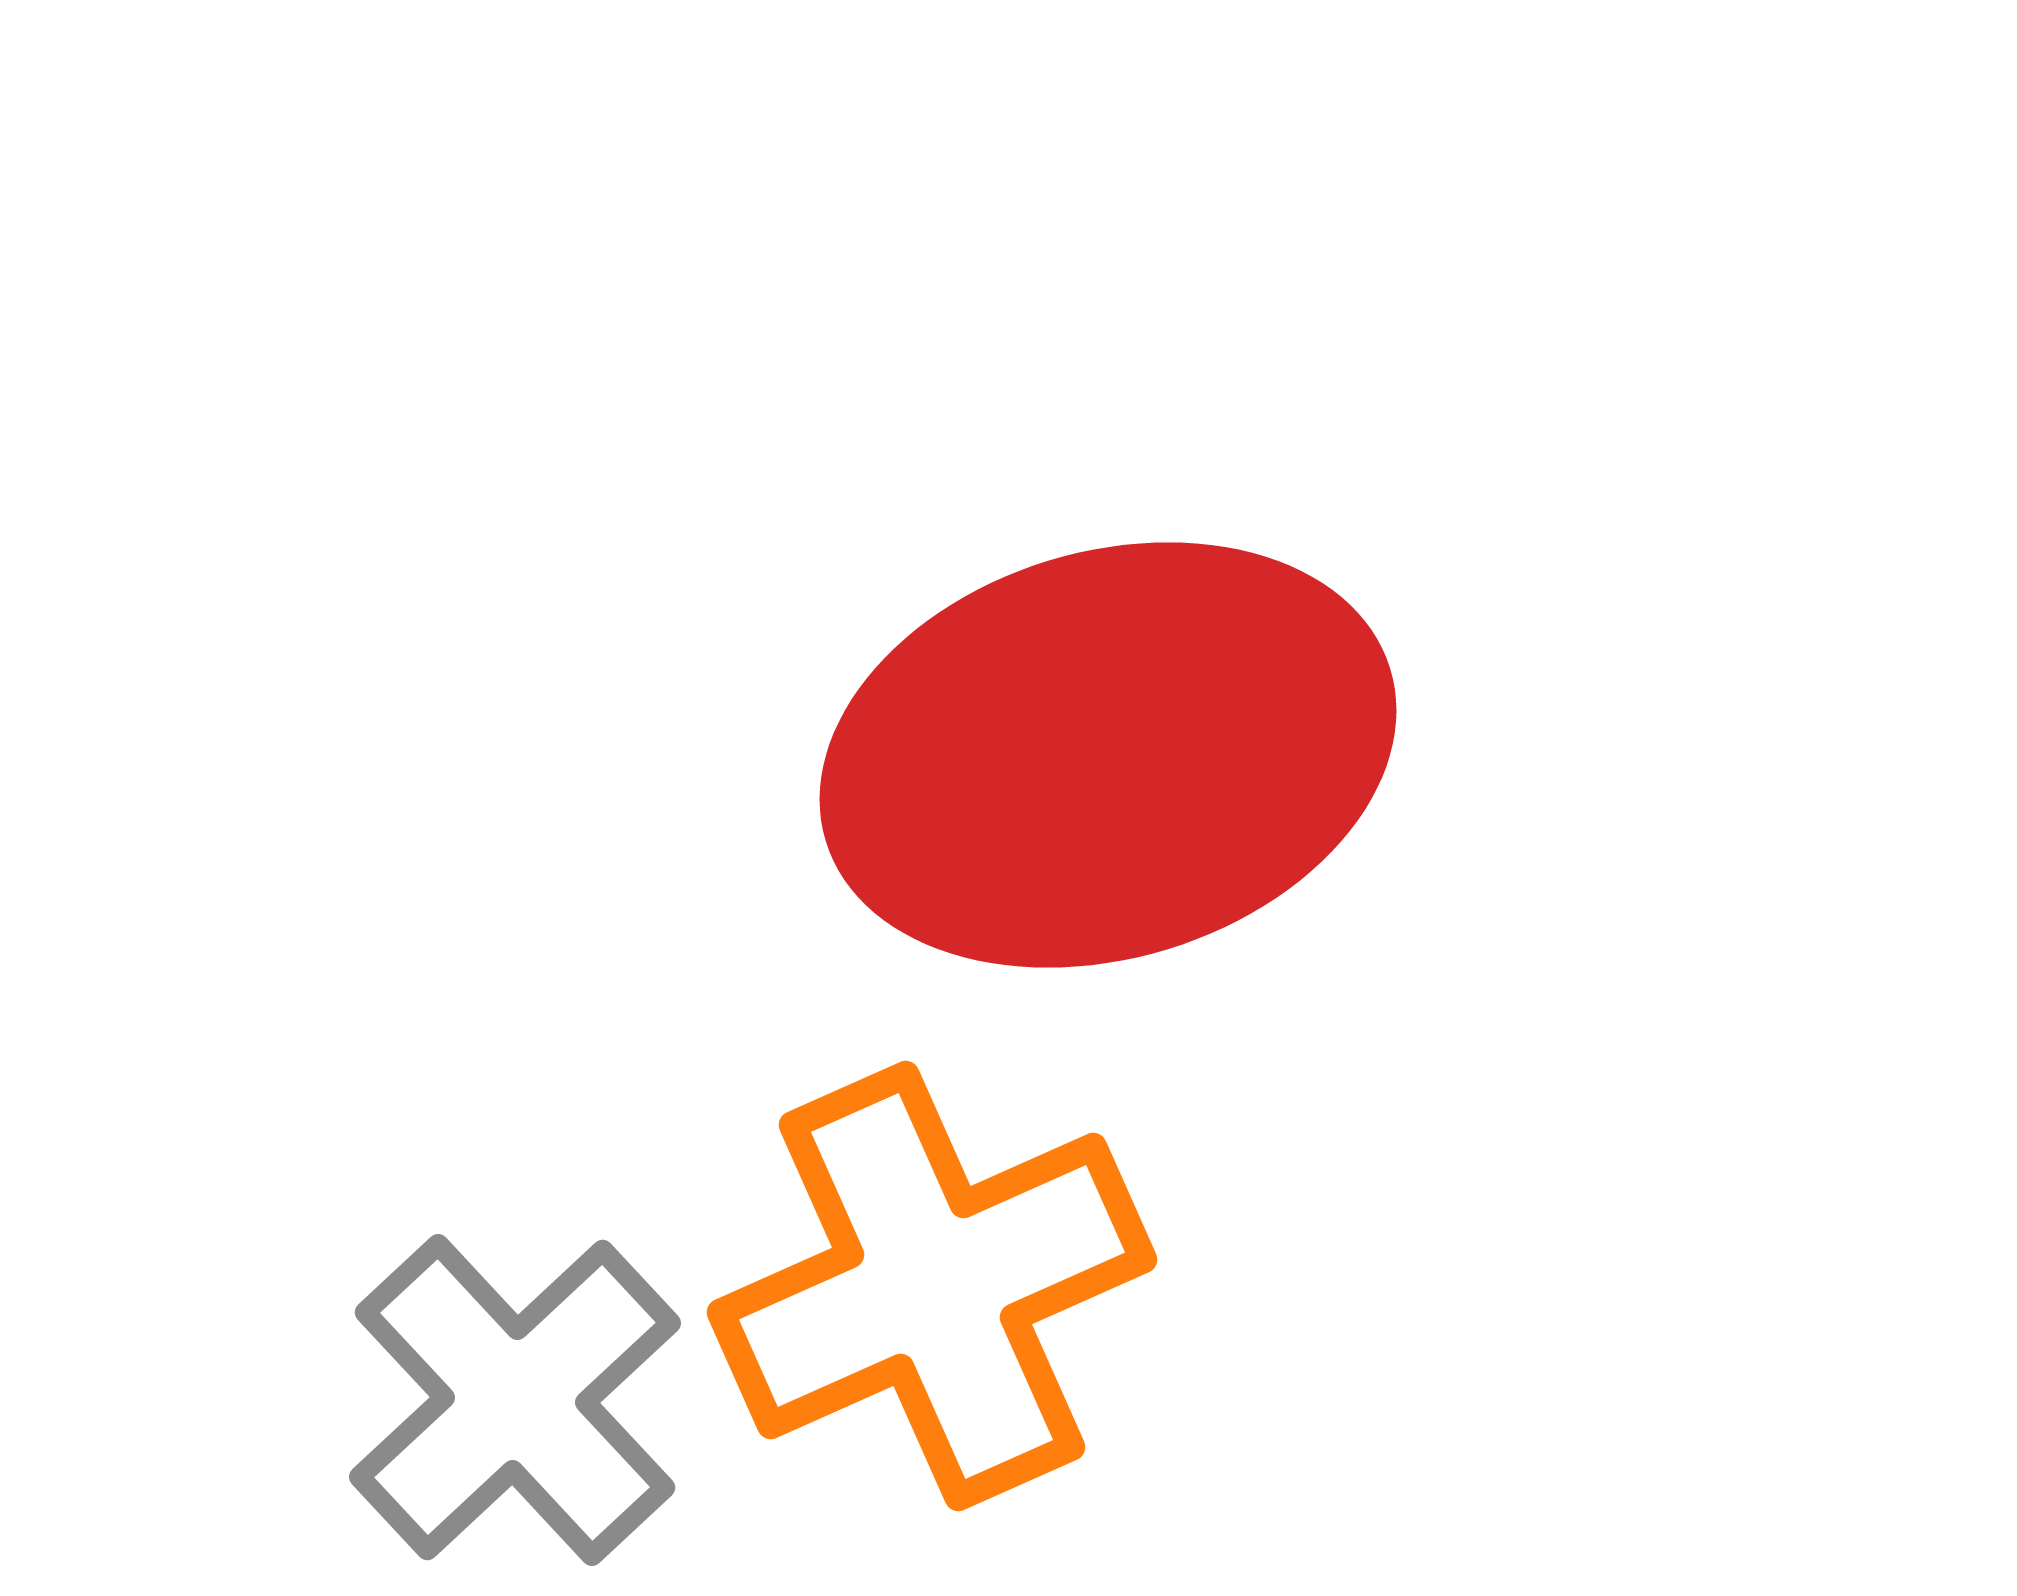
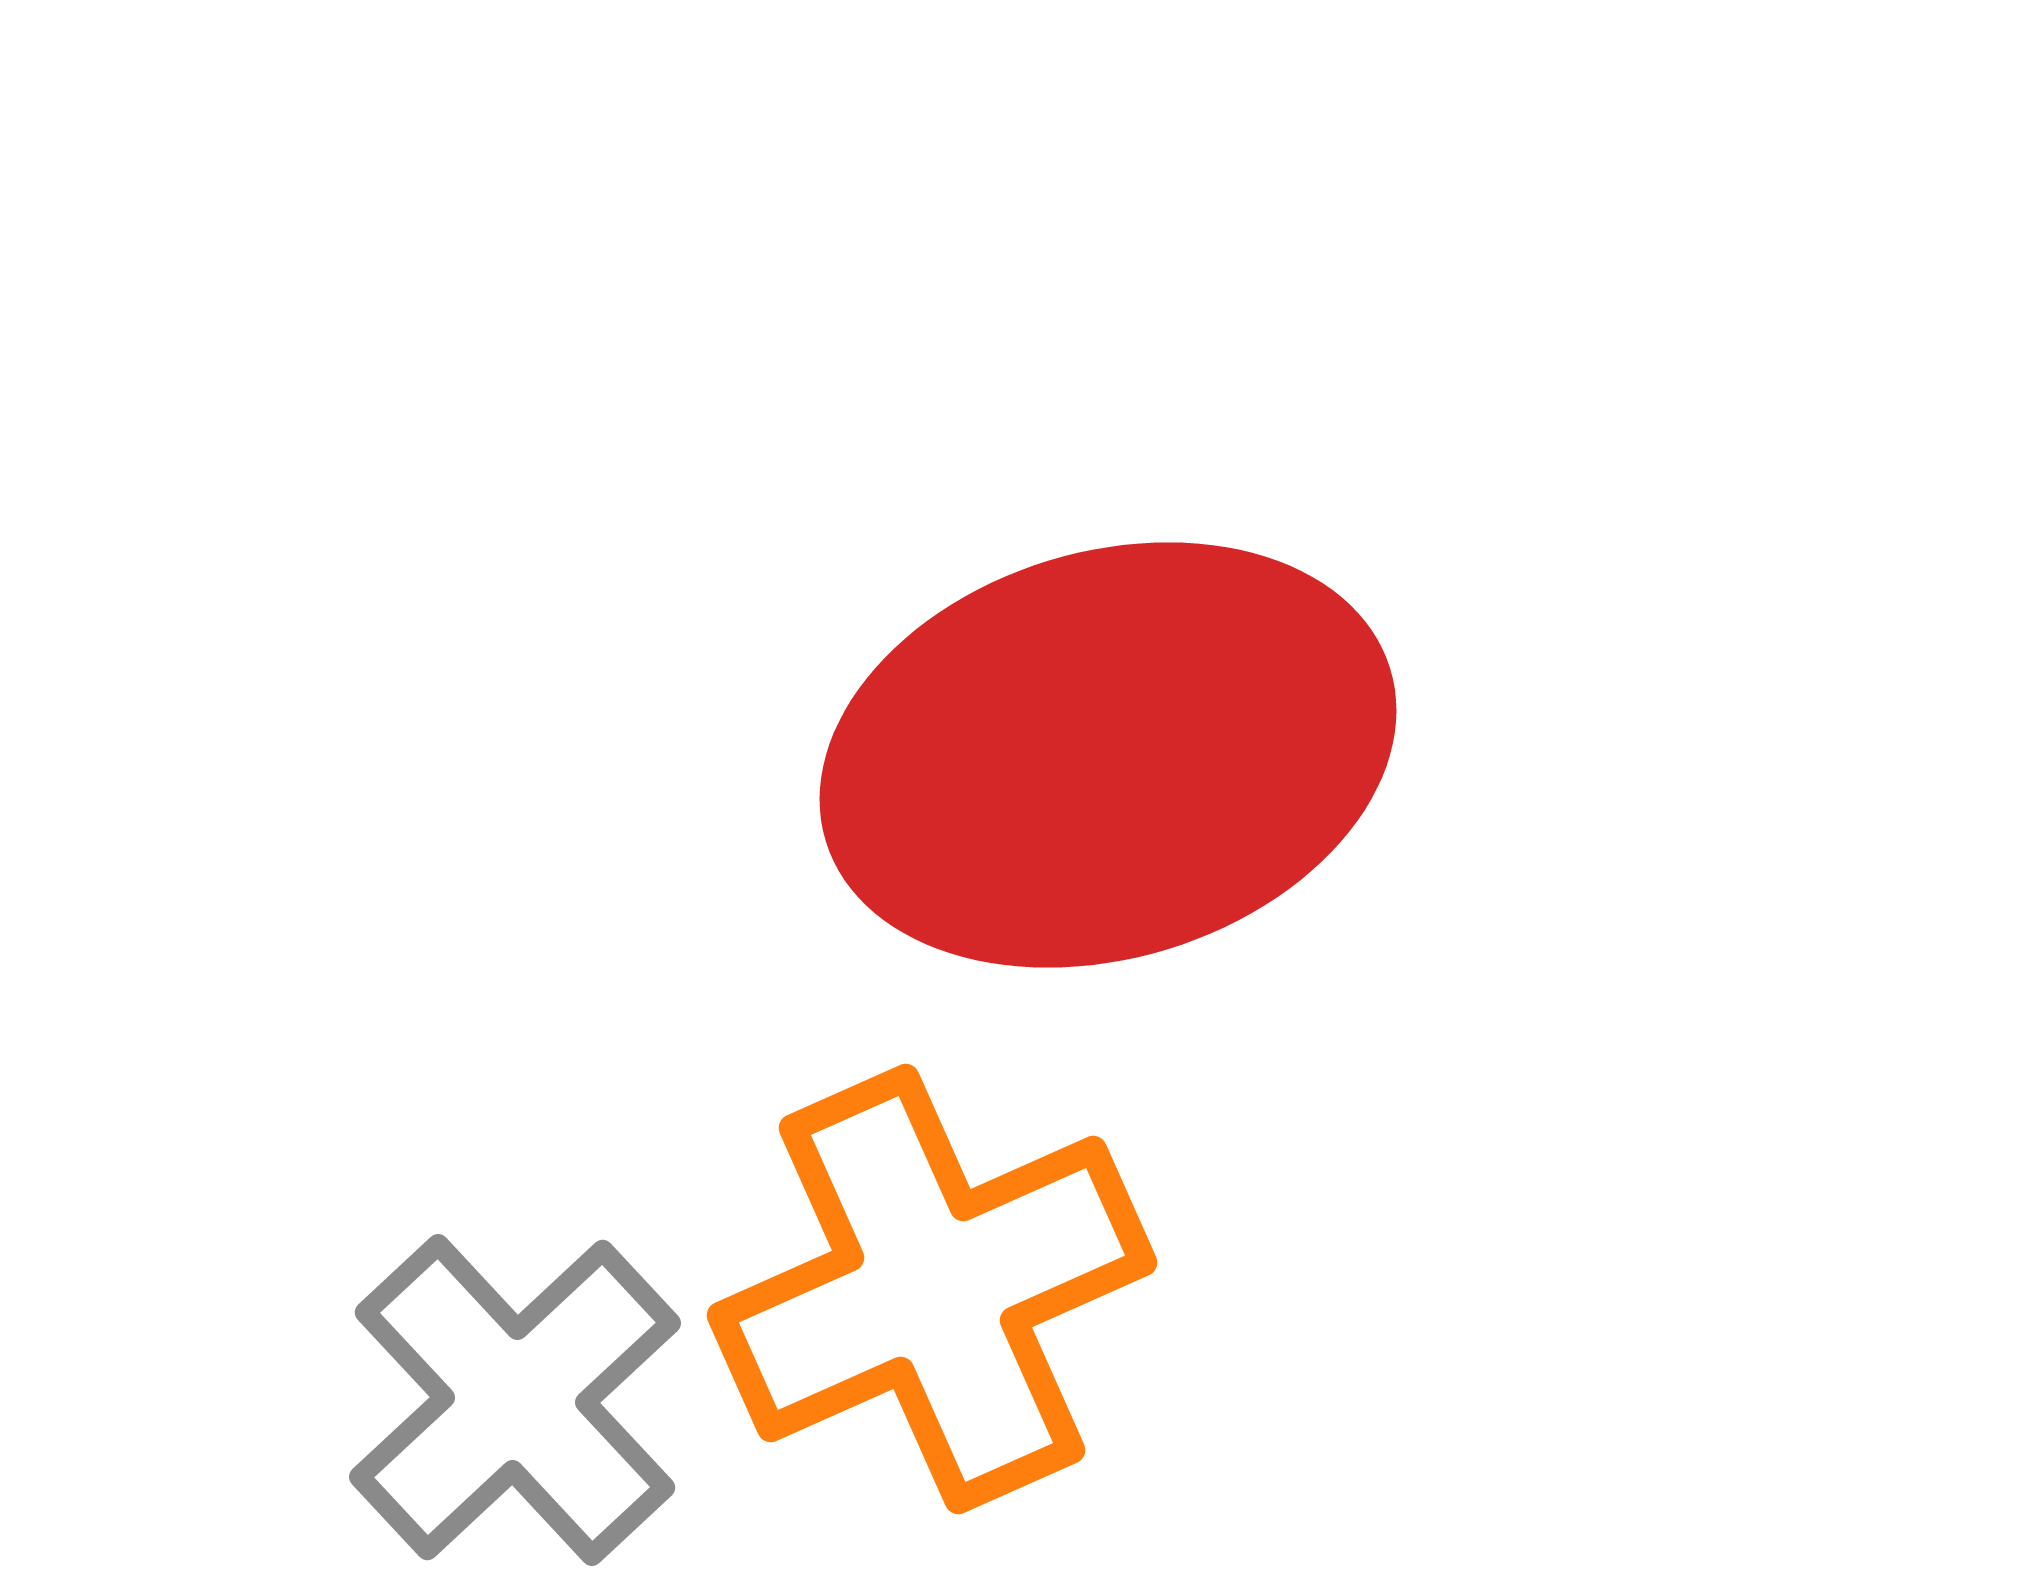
orange cross: moved 3 px down
